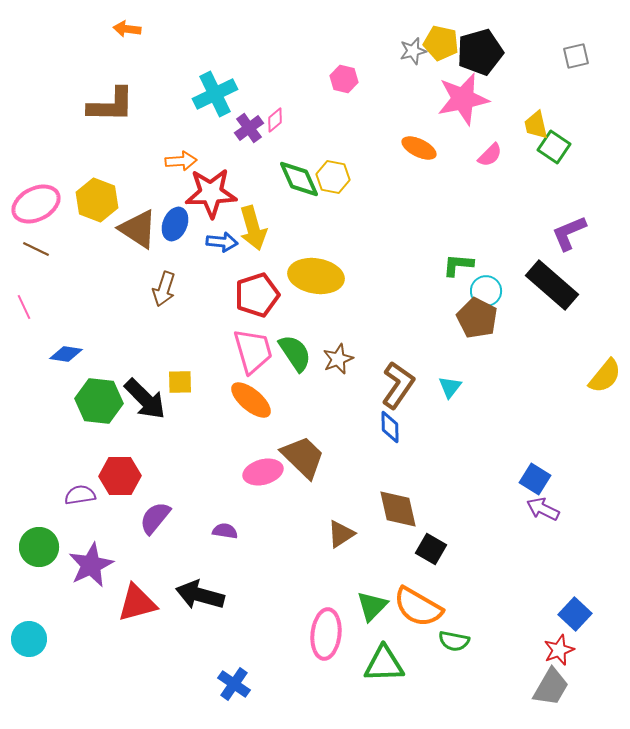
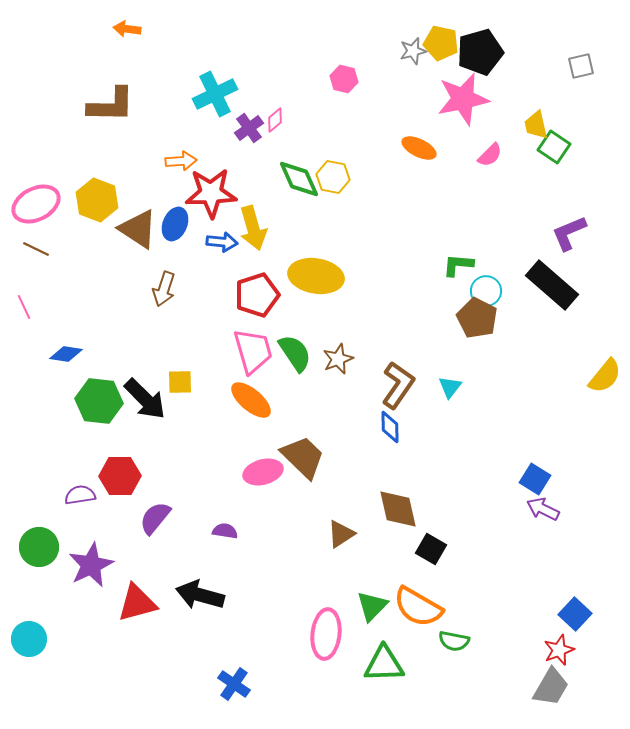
gray square at (576, 56): moved 5 px right, 10 px down
